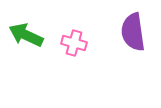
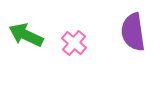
pink cross: rotated 25 degrees clockwise
